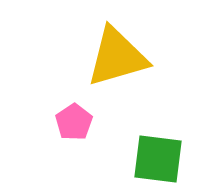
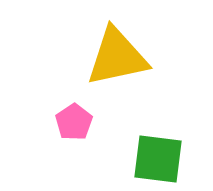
yellow triangle: rotated 4 degrees clockwise
